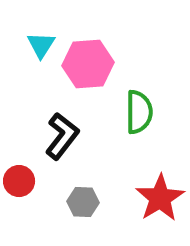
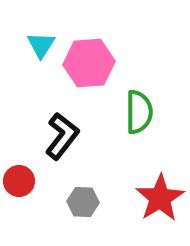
pink hexagon: moved 1 px right, 1 px up
